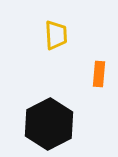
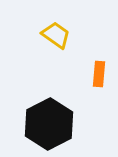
yellow trapezoid: rotated 52 degrees counterclockwise
